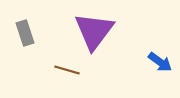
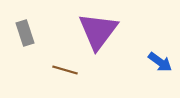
purple triangle: moved 4 px right
brown line: moved 2 px left
